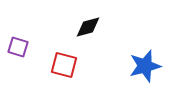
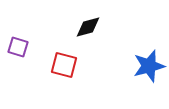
blue star: moved 4 px right
